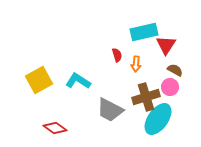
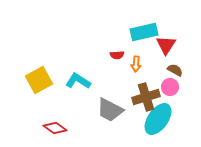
red semicircle: rotated 104 degrees clockwise
